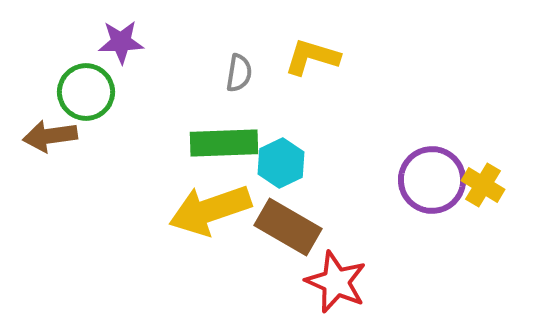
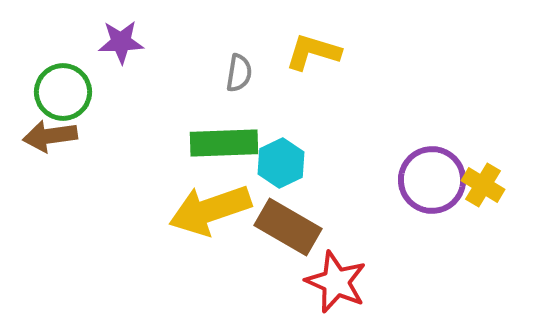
yellow L-shape: moved 1 px right, 5 px up
green circle: moved 23 px left
